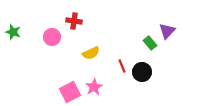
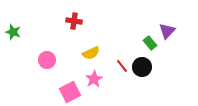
pink circle: moved 5 px left, 23 px down
red line: rotated 16 degrees counterclockwise
black circle: moved 5 px up
pink star: moved 8 px up
